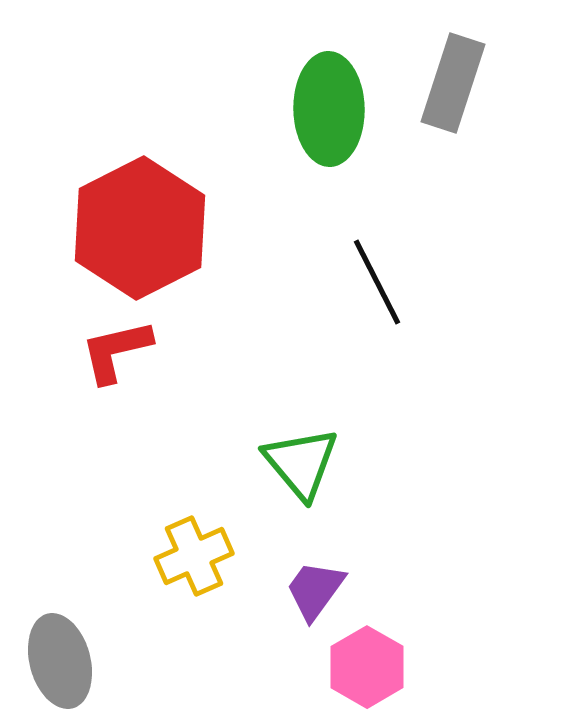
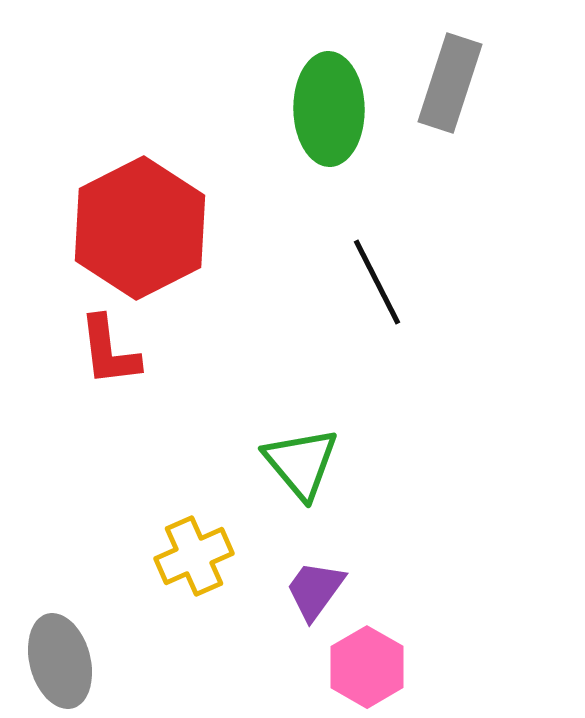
gray rectangle: moved 3 px left
red L-shape: moved 7 px left; rotated 84 degrees counterclockwise
